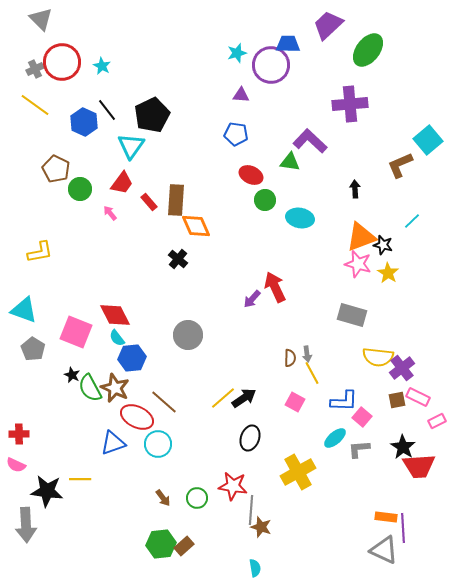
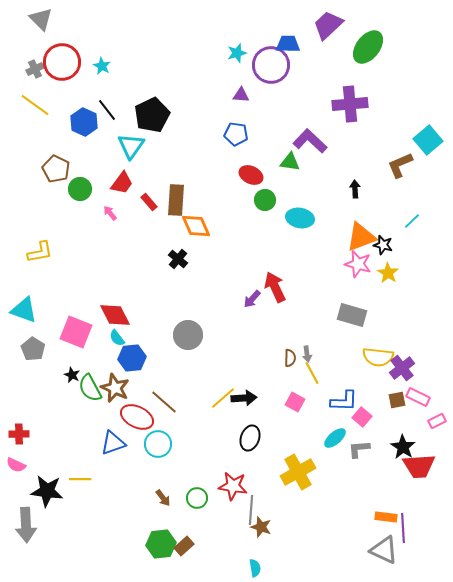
green ellipse at (368, 50): moved 3 px up
black arrow at (244, 398): rotated 30 degrees clockwise
